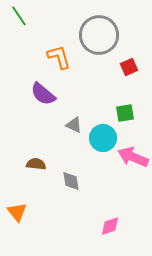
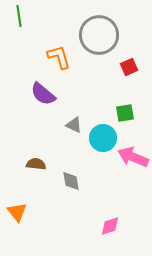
green line: rotated 25 degrees clockwise
